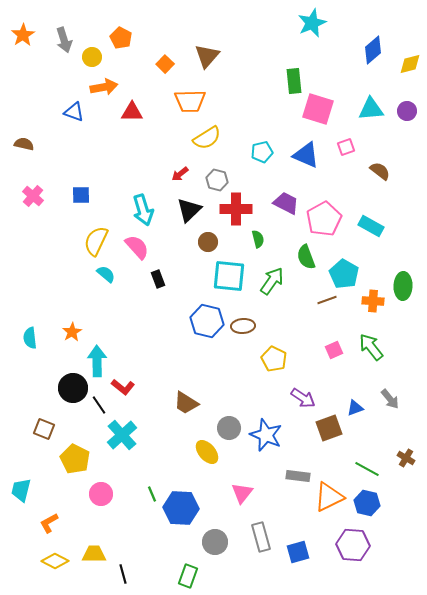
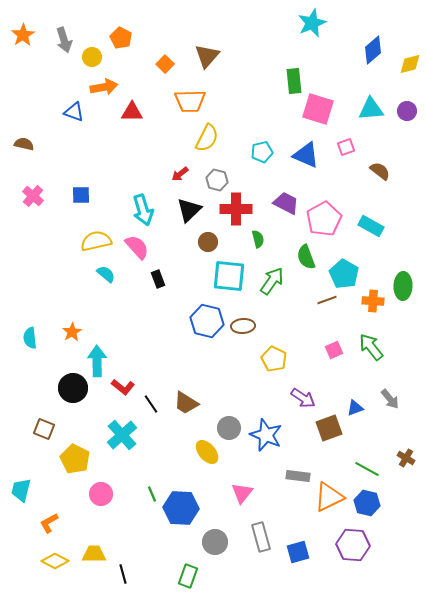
yellow semicircle at (207, 138): rotated 32 degrees counterclockwise
yellow semicircle at (96, 241): rotated 52 degrees clockwise
black line at (99, 405): moved 52 px right, 1 px up
